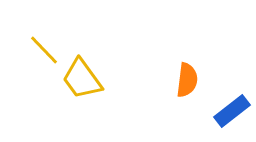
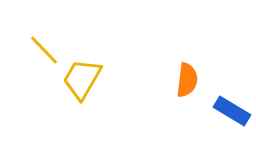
yellow trapezoid: rotated 66 degrees clockwise
blue rectangle: rotated 69 degrees clockwise
